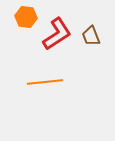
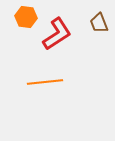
brown trapezoid: moved 8 px right, 13 px up
